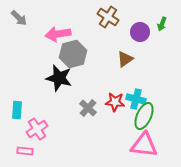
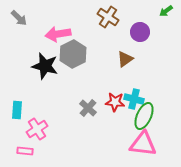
green arrow: moved 4 px right, 13 px up; rotated 32 degrees clockwise
gray hexagon: rotated 12 degrees counterclockwise
black star: moved 14 px left, 12 px up
cyan cross: moved 2 px left
pink triangle: moved 1 px left, 1 px up
